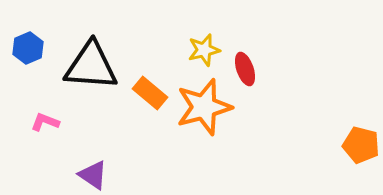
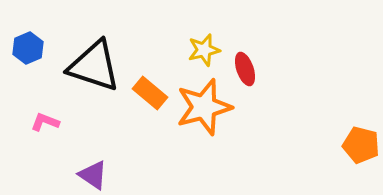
black triangle: moved 3 px right; rotated 14 degrees clockwise
